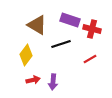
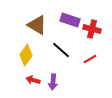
black line: moved 6 px down; rotated 60 degrees clockwise
red arrow: rotated 152 degrees counterclockwise
